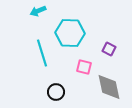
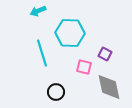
purple square: moved 4 px left, 5 px down
